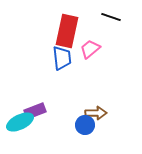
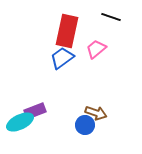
pink trapezoid: moved 6 px right
blue trapezoid: rotated 120 degrees counterclockwise
brown arrow: rotated 20 degrees clockwise
